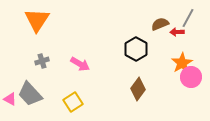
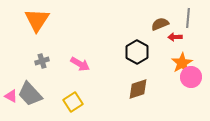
gray line: rotated 24 degrees counterclockwise
red arrow: moved 2 px left, 5 px down
black hexagon: moved 1 px right, 3 px down
brown diamond: rotated 35 degrees clockwise
pink triangle: moved 1 px right, 3 px up
